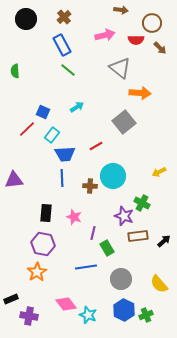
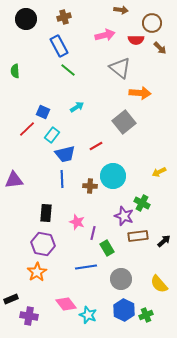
brown cross at (64, 17): rotated 24 degrees clockwise
blue rectangle at (62, 45): moved 3 px left, 1 px down
blue trapezoid at (65, 154): rotated 10 degrees counterclockwise
blue line at (62, 178): moved 1 px down
pink star at (74, 217): moved 3 px right, 5 px down
